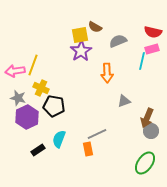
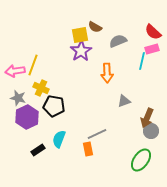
red semicircle: rotated 30 degrees clockwise
green ellipse: moved 4 px left, 3 px up
